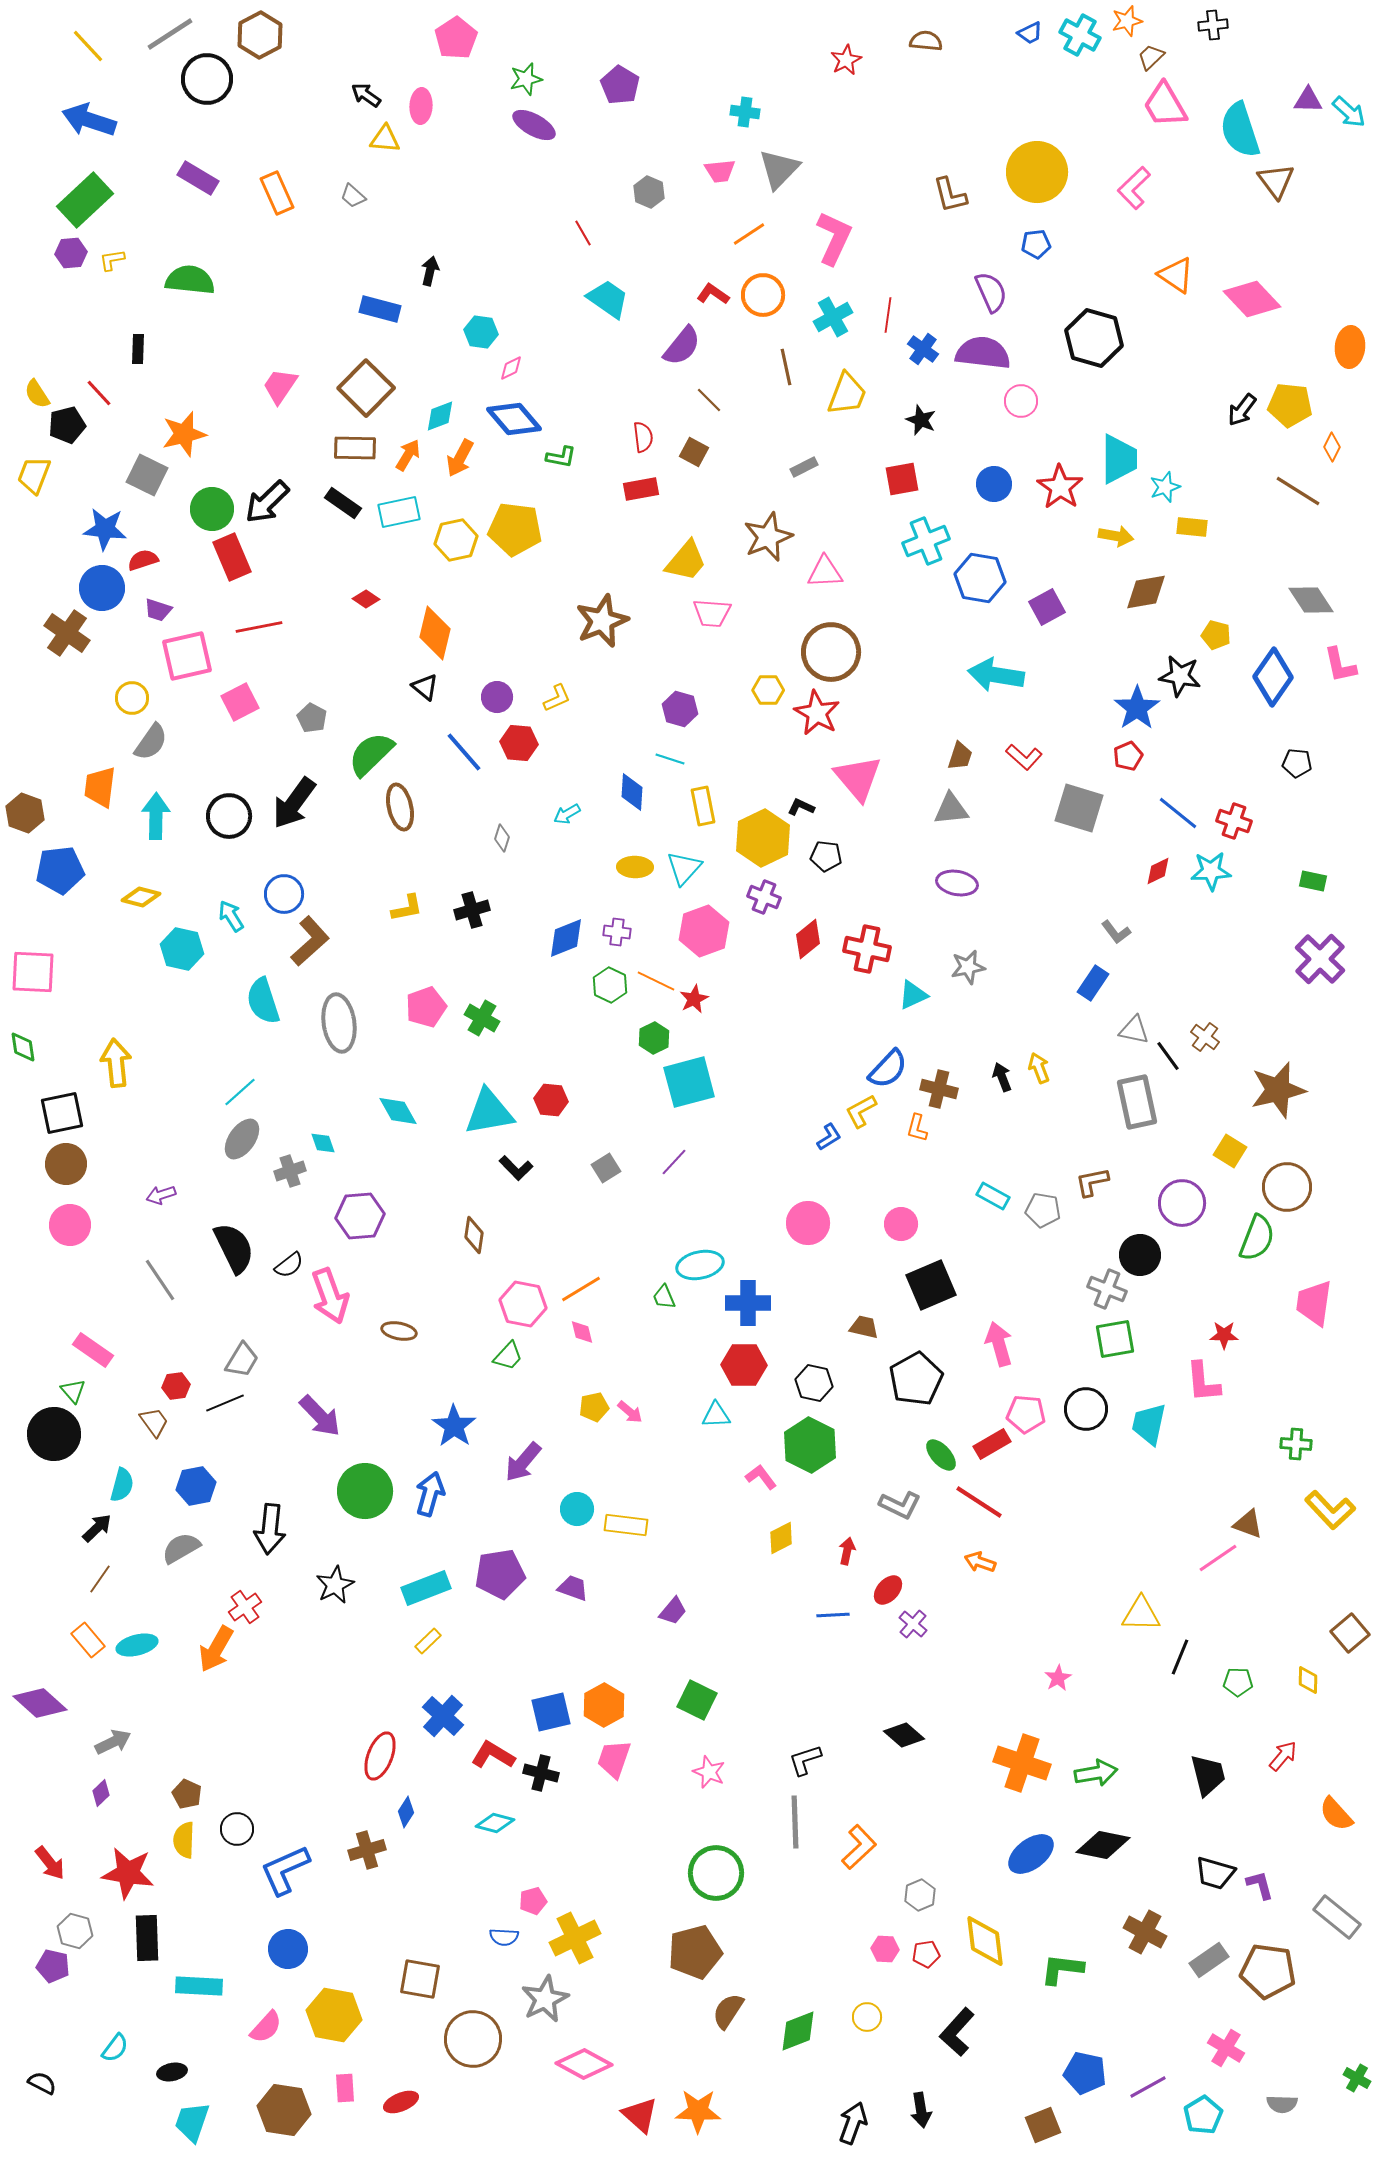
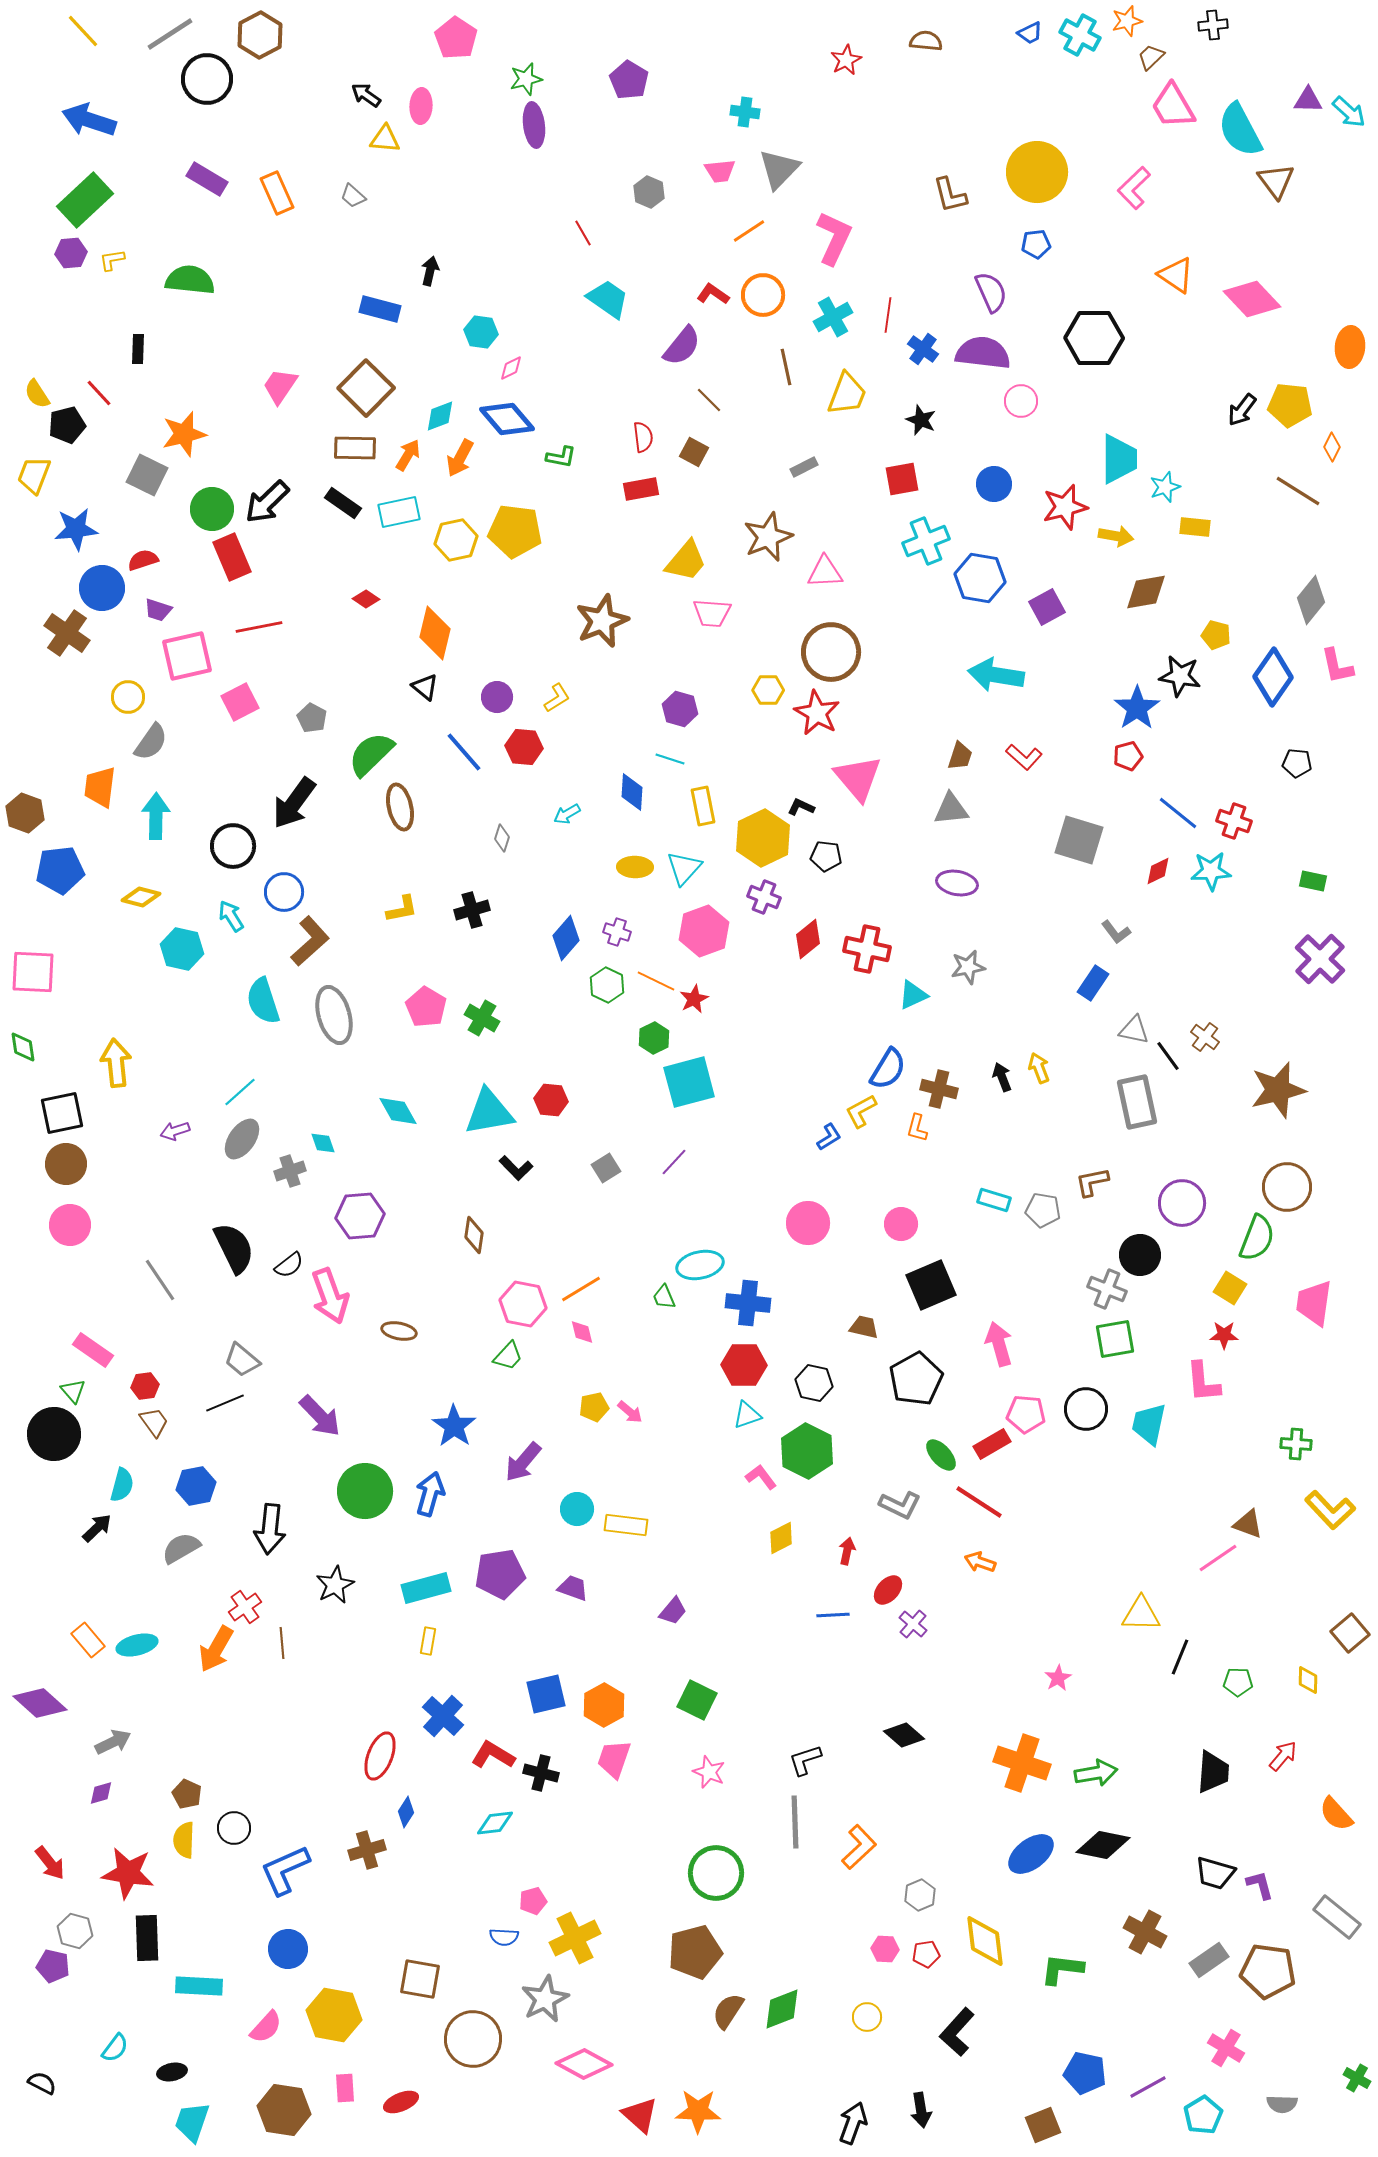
pink pentagon at (456, 38): rotated 6 degrees counterclockwise
yellow line at (88, 46): moved 5 px left, 15 px up
purple pentagon at (620, 85): moved 9 px right, 5 px up
pink trapezoid at (1165, 105): moved 8 px right, 1 px down
purple ellipse at (534, 125): rotated 54 degrees clockwise
cyan semicircle at (1240, 130): rotated 10 degrees counterclockwise
purple rectangle at (198, 178): moved 9 px right, 1 px down
orange line at (749, 234): moved 3 px up
black hexagon at (1094, 338): rotated 16 degrees counterclockwise
blue diamond at (514, 419): moved 7 px left
red star at (1060, 487): moved 5 px right, 20 px down; rotated 24 degrees clockwise
yellow rectangle at (1192, 527): moved 3 px right
blue star at (105, 529): moved 29 px left; rotated 12 degrees counterclockwise
yellow pentagon at (515, 529): moved 2 px down
gray diamond at (1311, 600): rotated 72 degrees clockwise
pink L-shape at (1340, 665): moved 3 px left, 1 px down
yellow circle at (132, 698): moved 4 px left, 1 px up
yellow L-shape at (557, 698): rotated 8 degrees counterclockwise
red hexagon at (519, 743): moved 5 px right, 4 px down
red pentagon at (1128, 756): rotated 8 degrees clockwise
gray square at (1079, 808): moved 32 px down
black circle at (229, 816): moved 4 px right, 30 px down
blue circle at (284, 894): moved 2 px up
yellow L-shape at (407, 908): moved 5 px left, 1 px down
purple cross at (617, 932): rotated 12 degrees clockwise
blue diamond at (566, 938): rotated 27 degrees counterclockwise
green hexagon at (610, 985): moved 3 px left
pink pentagon at (426, 1007): rotated 21 degrees counterclockwise
gray ellipse at (339, 1023): moved 5 px left, 8 px up; rotated 8 degrees counterclockwise
blue semicircle at (888, 1069): rotated 12 degrees counterclockwise
yellow square at (1230, 1151): moved 137 px down
purple arrow at (161, 1195): moved 14 px right, 64 px up
cyan rectangle at (993, 1196): moved 1 px right, 4 px down; rotated 12 degrees counterclockwise
blue cross at (748, 1303): rotated 6 degrees clockwise
gray trapezoid at (242, 1360): rotated 99 degrees clockwise
red hexagon at (176, 1386): moved 31 px left
cyan triangle at (716, 1415): moved 31 px right; rotated 16 degrees counterclockwise
green hexagon at (810, 1445): moved 3 px left, 6 px down
brown line at (100, 1579): moved 182 px right, 64 px down; rotated 40 degrees counterclockwise
cyan rectangle at (426, 1588): rotated 6 degrees clockwise
yellow rectangle at (428, 1641): rotated 36 degrees counterclockwise
blue square at (551, 1712): moved 5 px left, 18 px up
black trapezoid at (1208, 1775): moved 5 px right, 3 px up; rotated 18 degrees clockwise
purple diamond at (101, 1793): rotated 28 degrees clockwise
cyan diamond at (495, 1823): rotated 21 degrees counterclockwise
black circle at (237, 1829): moved 3 px left, 1 px up
green diamond at (798, 2031): moved 16 px left, 22 px up
